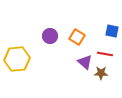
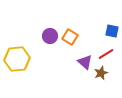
orange square: moved 7 px left
red line: moved 1 px right; rotated 42 degrees counterclockwise
brown star: rotated 24 degrees counterclockwise
